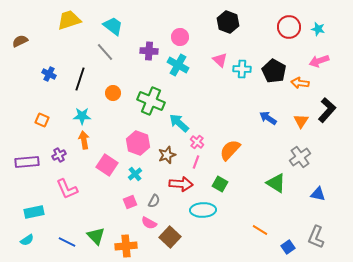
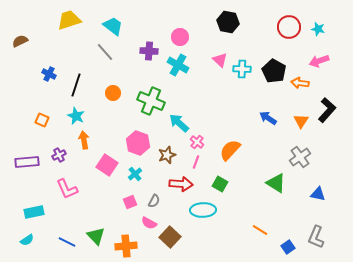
black hexagon at (228, 22): rotated 10 degrees counterclockwise
black line at (80, 79): moved 4 px left, 6 px down
cyan star at (82, 116): moved 6 px left; rotated 24 degrees clockwise
